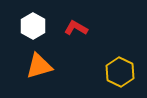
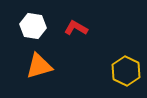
white hexagon: rotated 20 degrees counterclockwise
yellow hexagon: moved 6 px right, 1 px up
